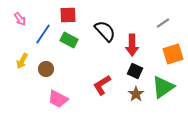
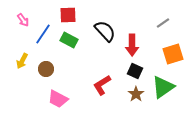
pink arrow: moved 3 px right, 1 px down
